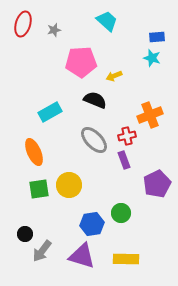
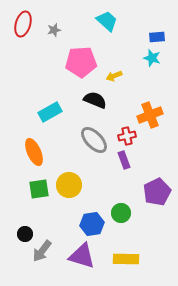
purple pentagon: moved 8 px down
